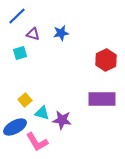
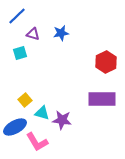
red hexagon: moved 2 px down
